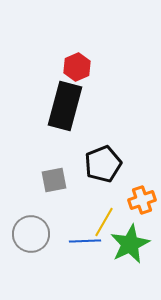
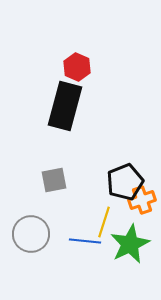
red hexagon: rotated 12 degrees counterclockwise
black pentagon: moved 22 px right, 18 px down
yellow line: rotated 12 degrees counterclockwise
blue line: rotated 8 degrees clockwise
